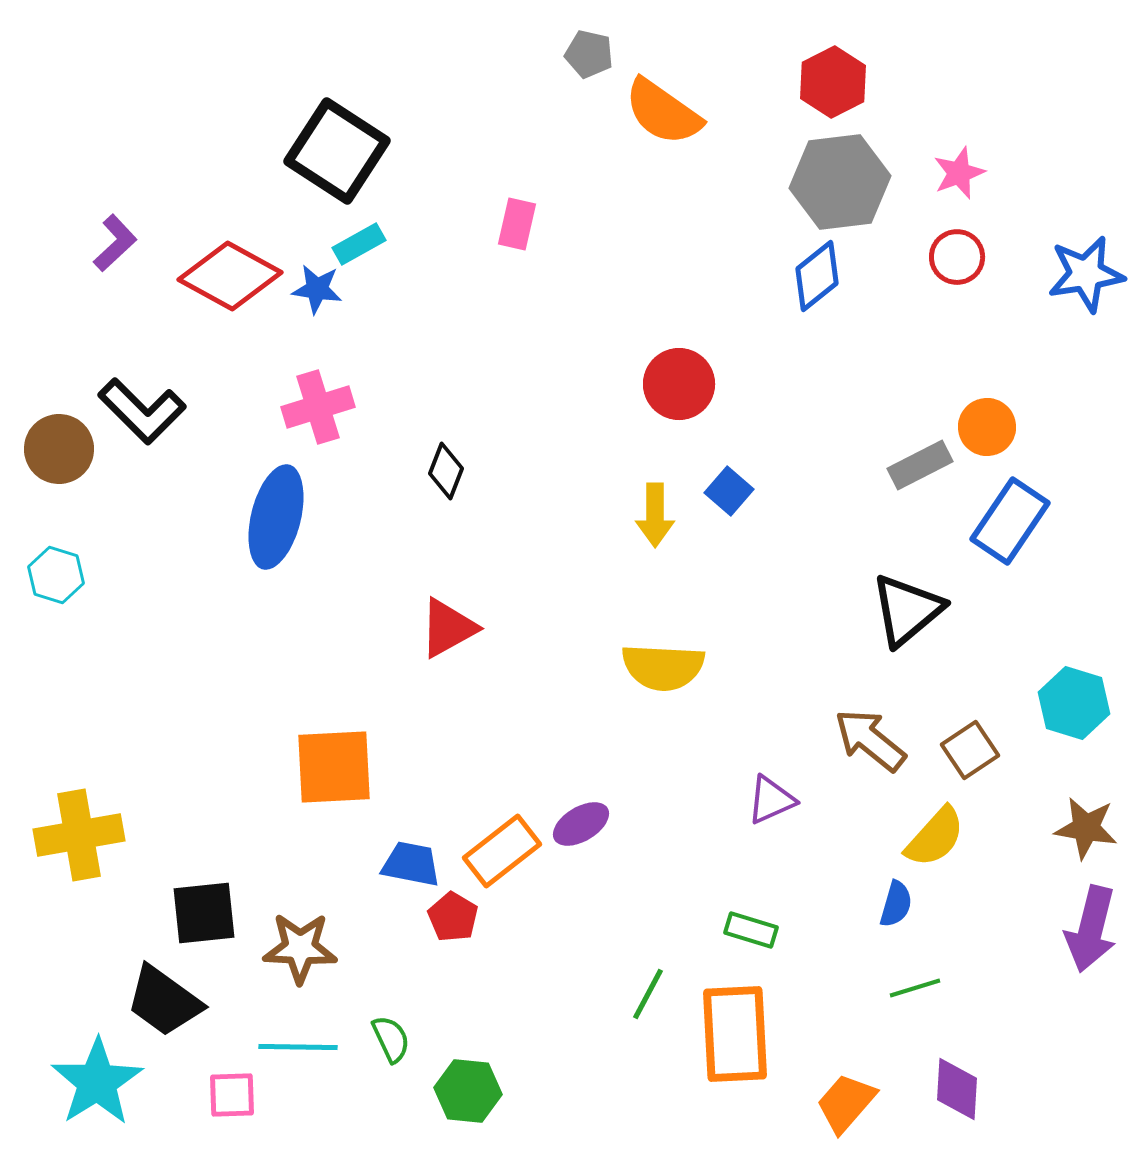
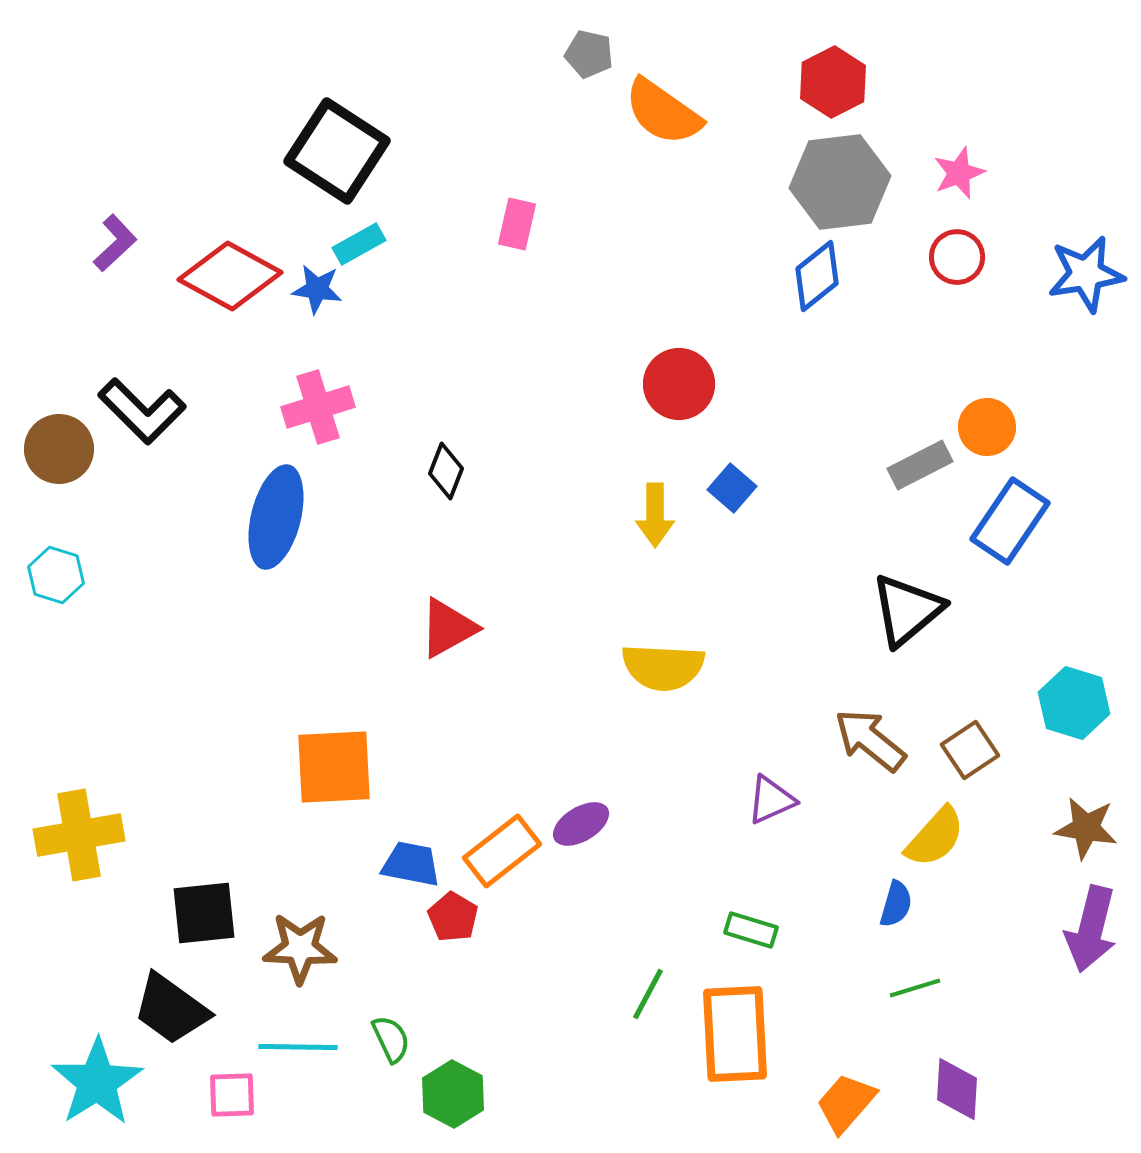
blue square at (729, 491): moved 3 px right, 3 px up
black trapezoid at (164, 1001): moved 7 px right, 8 px down
green hexagon at (468, 1091): moved 15 px left, 3 px down; rotated 22 degrees clockwise
